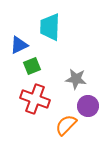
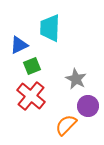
cyan trapezoid: moved 1 px down
gray star: rotated 20 degrees clockwise
red cross: moved 4 px left, 3 px up; rotated 20 degrees clockwise
